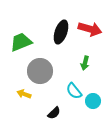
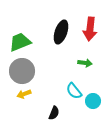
red arrow: rotated 80 degrees clockwise
green trapezoid: moved 1 px left
green arrow: rotated 96 degrees counterclockwise
gray circle: moved 18 px left
yellow arrow: rotated 40 degrees counterclockwise
black semicircle: rotated 24 degrees counterclockwise
